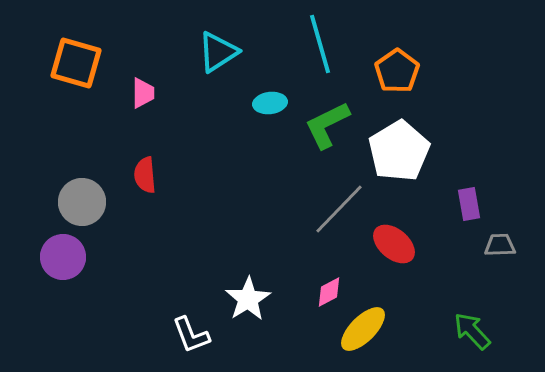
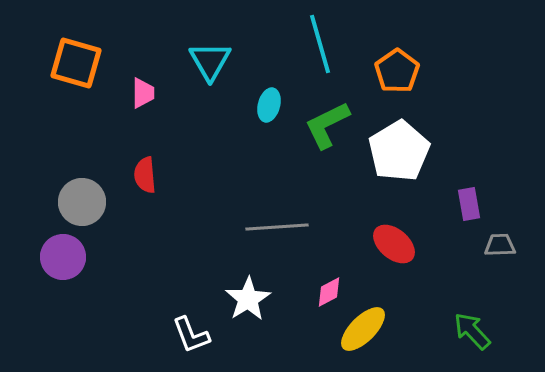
cyan triangle: moved 8 px left, 9 px down; rotated 27 degrees counterclockwise
cyan ellipse: moved 1 px left, 2 px down; rotated 68 degrees counterclockwise
gray line: moved 62 px left, 18 px down; rotated 42 degrees clockwise
